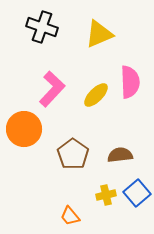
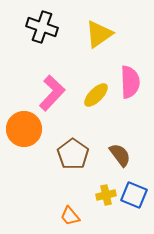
yellow triangle: rotated 12 degrees counterclockwise
pink L-shape: moved 4 px down
brown semicircle: rotated 60 degrees clockwise
blue square: moved 3 px left, 2 px down; rotated 28 degrees counterclockwise
